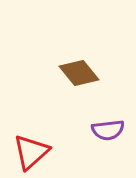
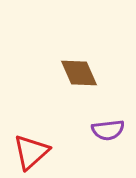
brown diamond: rotated 15 degrees clockwise
